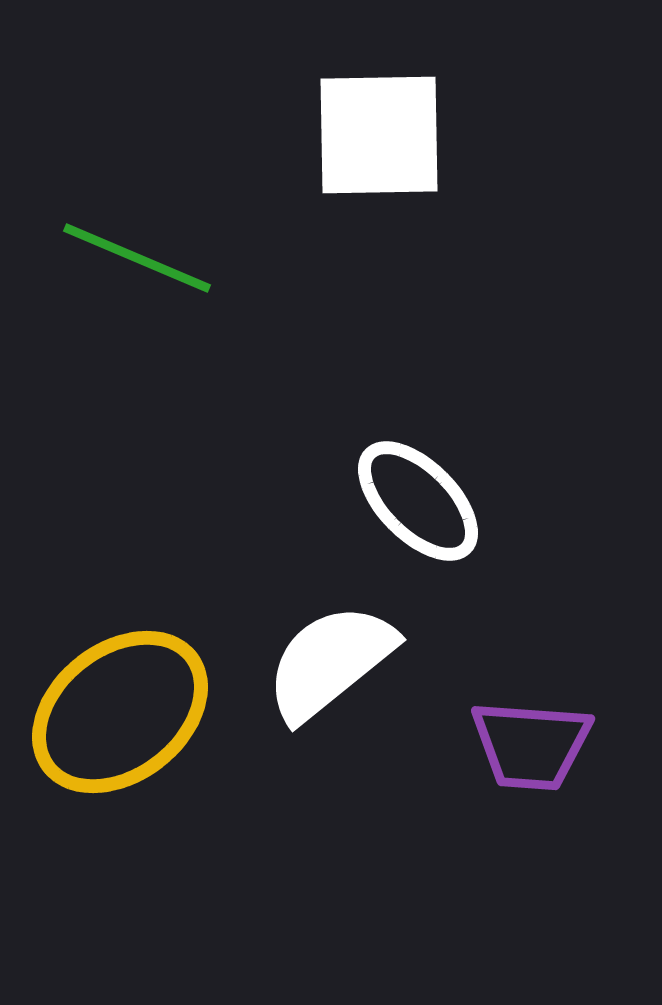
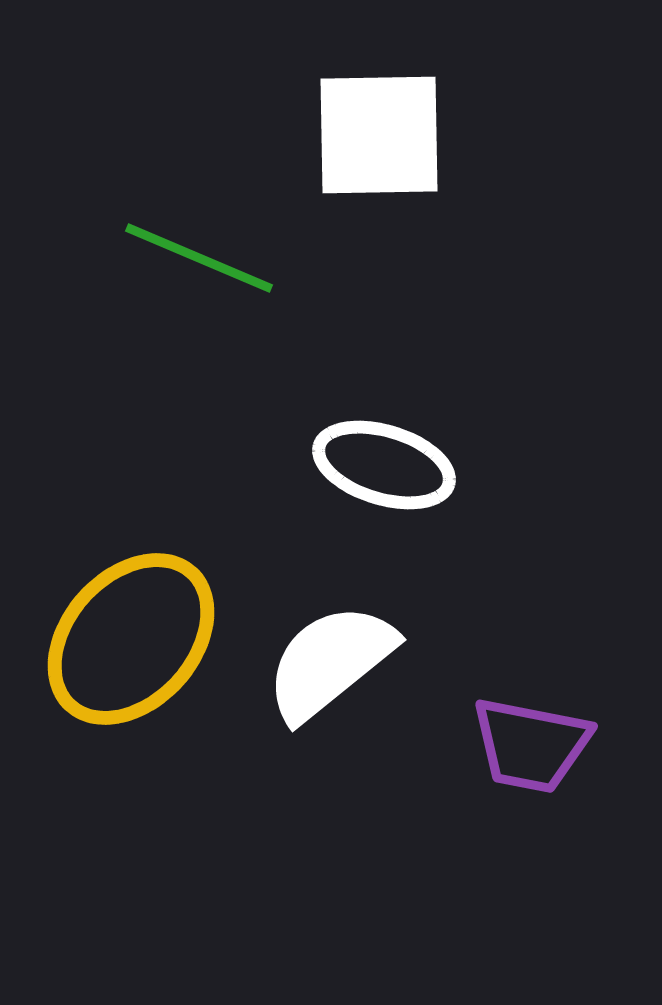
green line: moved 62 px right
white ellipse: moved 34 px left, 36 px up; rotated 28 degrees counterclockwise
yellow ellipse: moved 11 px right, 73 px up; rotated 10 degrees counterclockwise
purple trapezoid: rotated 7 degrees clockwise
